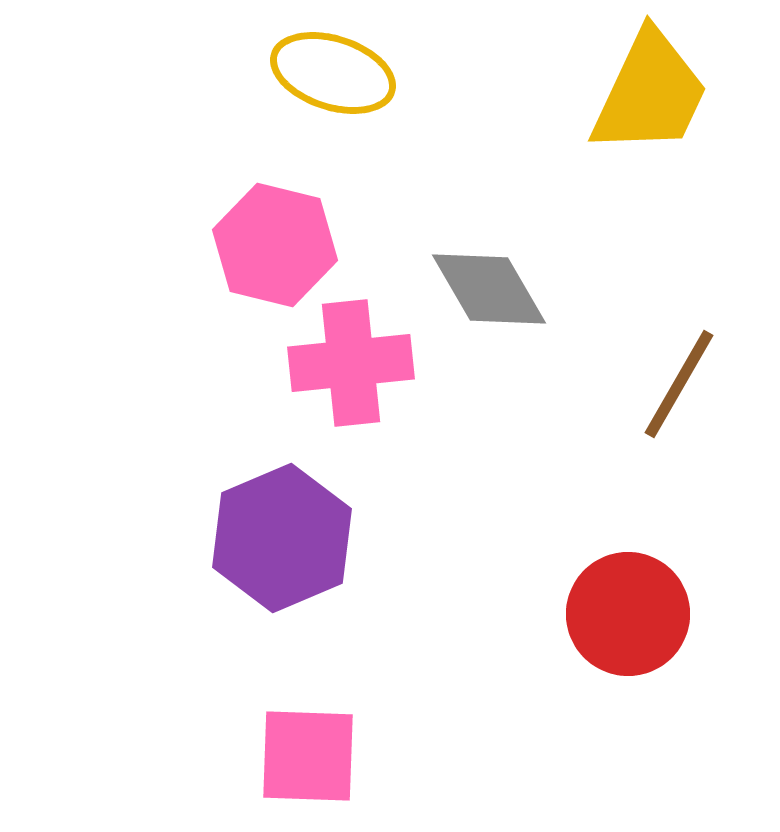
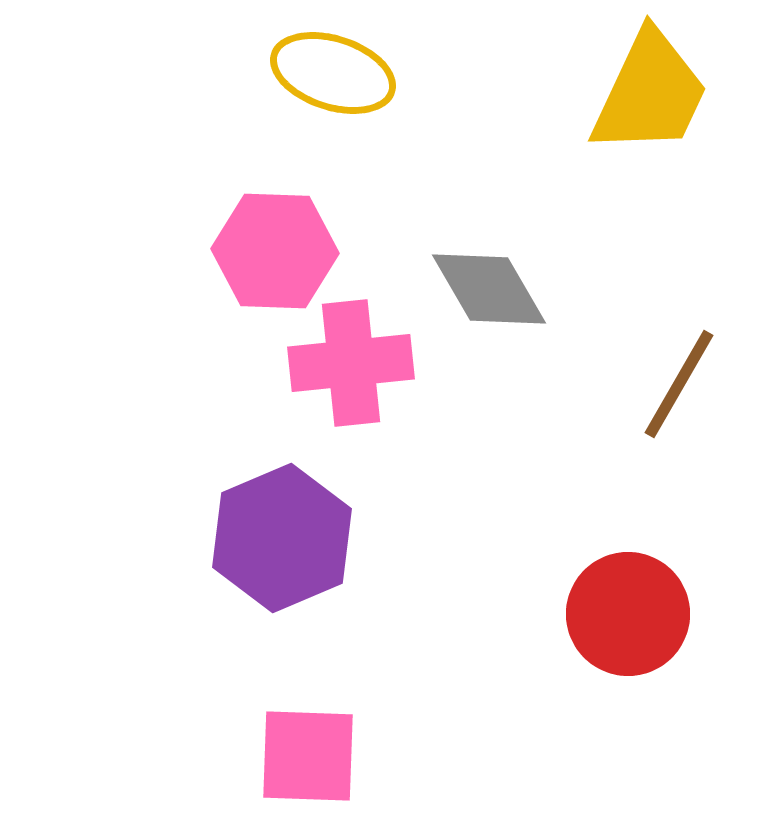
pink hexagon: moved 6 px down; rotated 12 degrees counterclockwise
